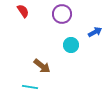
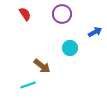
red semicircle: moved 2 px right, 3 px down
cyan circle: moved 1 px left, 3 px down
cyan line: moved 2 px left, 2 px up; rotated 28 degrees counterclockwise
